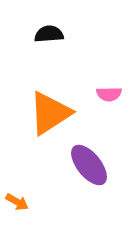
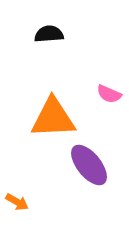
pink semicircle: rotated 25 degrees clockwise
orange triangle: moved 3 px right, 5 px down; rotated 30 degrees clockwise
